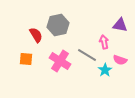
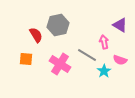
purple triangle: rotated 21 degrees clockwise
pink cross: moved 3 px down
cyan star: moved 1 px left, 1 px down
